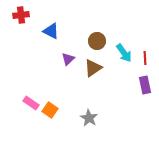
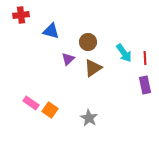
blue triangle: rotated 12 degrees counterclockwise
brown circle: moved 9 px left, 1 px down
